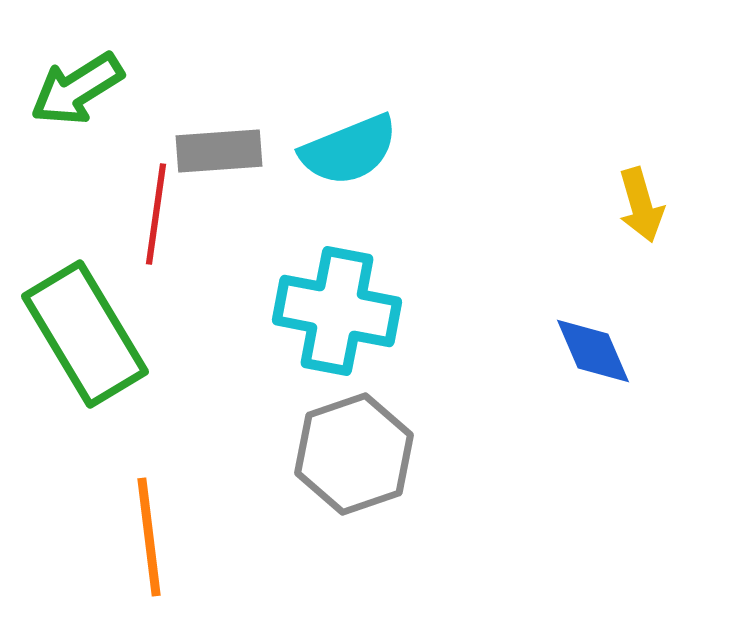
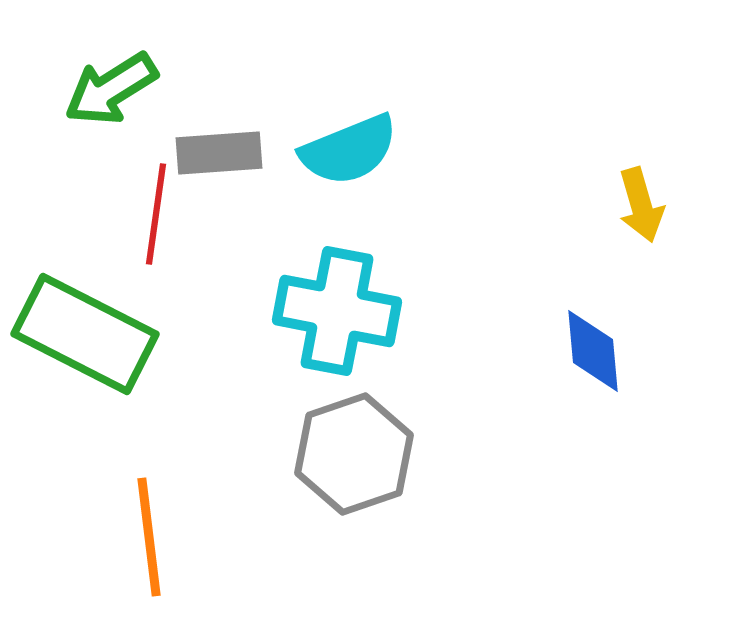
green arrow: moved 34 px right
gray rectangle: moved 2 px down
green rectangle: rotated 32 degrees counterclockwise
blue diamond: rotated 18 degrees clockwise
